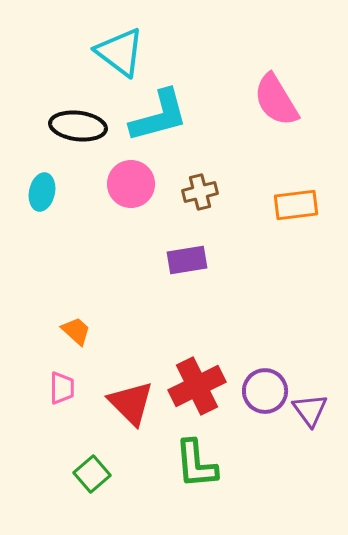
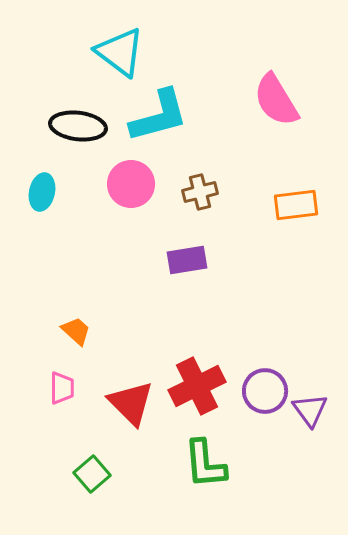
green L-shape: moved 9 px right
